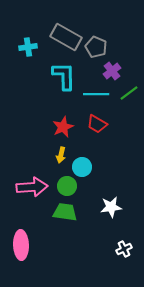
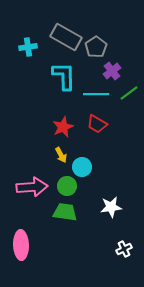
gray pentagon: rotated 15 degrees clockwise
yellow arrow: rotated 42 degrees counterclockwise
